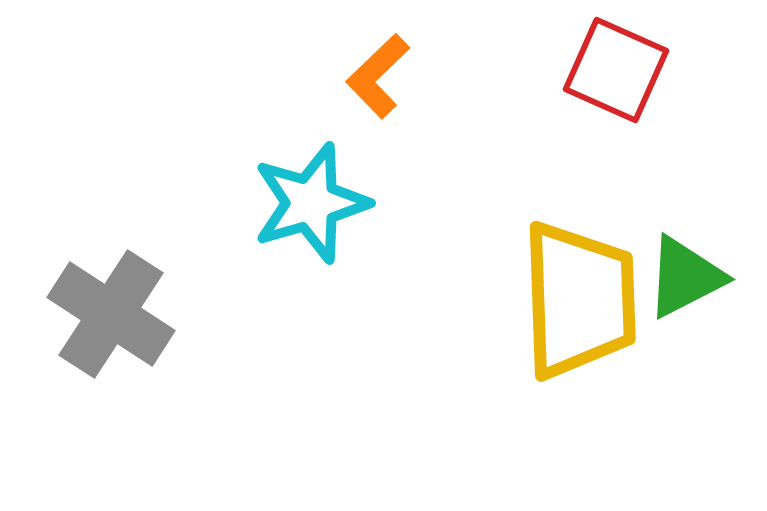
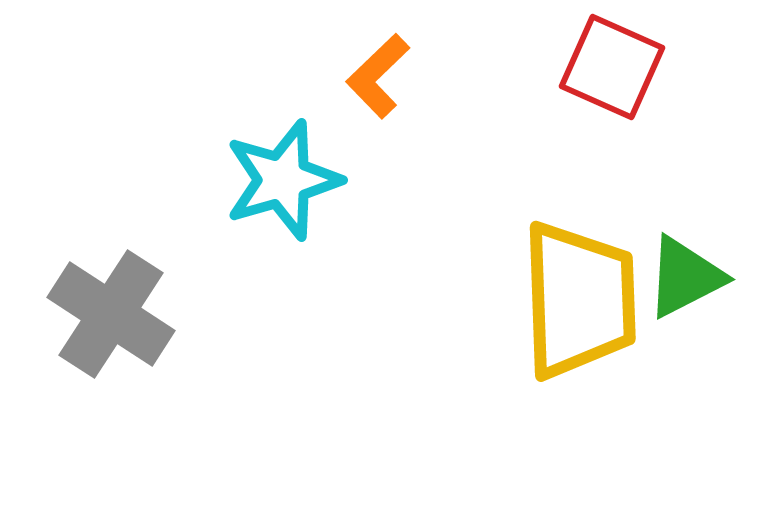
red square: moved 4 px left, 3 px up
cyan star: moved 28 px left, 23 px up
